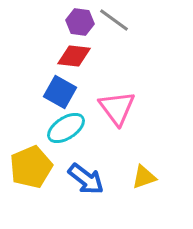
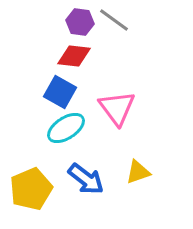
yellow pentagon: moved 22 px down
yellow triangle: moved 6 px left, 5 px up
